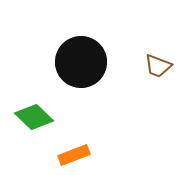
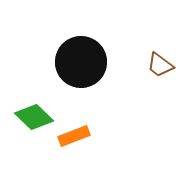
brown trapezoid: moved 2 px right, 1 px up; rotated 16 degrees clockwise
orange rectangle: moved 19 px up
